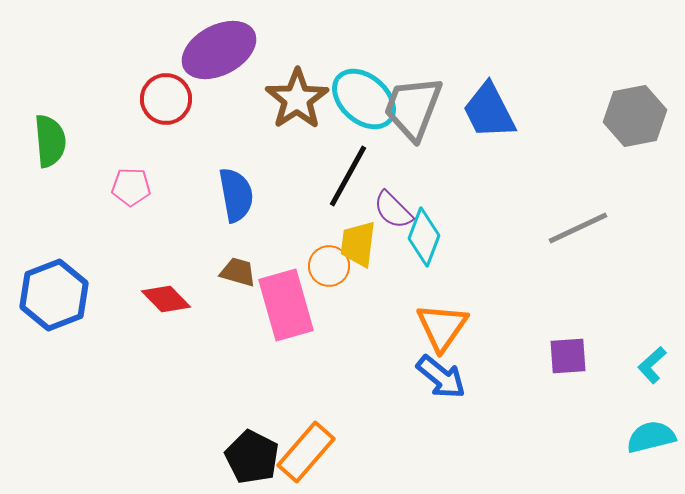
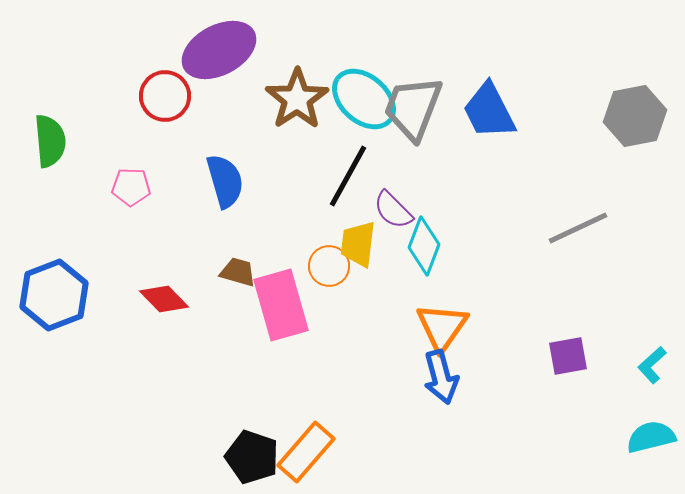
red circle: moved 1 px left, 3 px up
blue semicircle: moved 11 px left, 14 px up; rotated 6 degrees counterclockwise
cyan diamond: moved 9 px down
red diamond: moved 2 px left
pink rectangle: moved 5 px left
purple square: rotated 6 degrees counterclockwise
blue arrow: rotated 36 degrees clockwise
black pentagon: rotated 8 degrees counterclockwise
